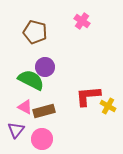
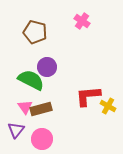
purple circle: moved 2 px right
pink triangle: rotated 28 degrees clockwise
brown rectangle: moved 3 px left, 2 px up
